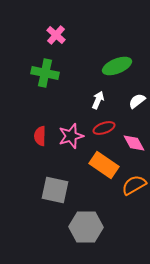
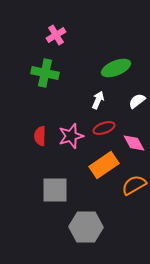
pink cross: rotated 18 degrees clockwise
green ellipse: moved 1 px left, 2 px down
orange rectangle: rotated 68 degrees counterclockwise
gray square: rotated 12 degrees counterclockwise
